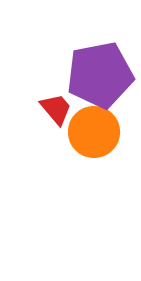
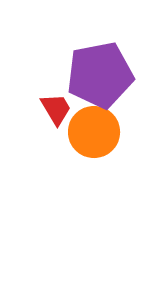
red trapezoid: rotated 9 degrees clockwise
